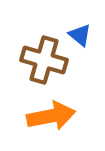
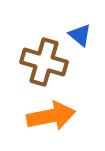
brown cross: moved 2 px down
